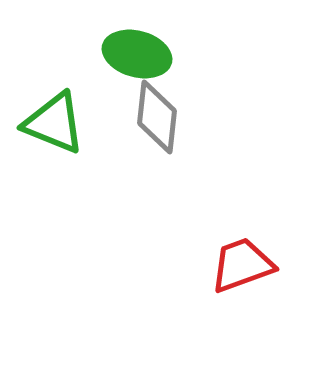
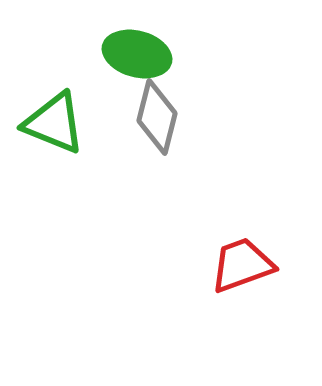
gray diamond: rotated 8 degrees clockwise
